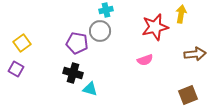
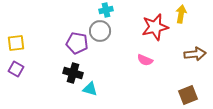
yellow square: moved 6 px left; rotated 30 degrees clockwise
pink semicircle: rotated 42 degrees clockwise
